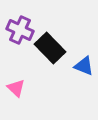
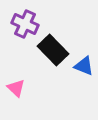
purple cross: moved 5 px right, 6 px up
black rectangle: moved 3 px right, 2 px down
